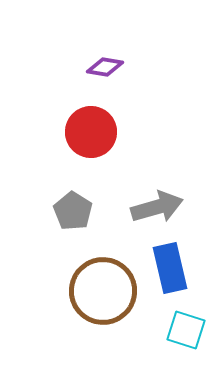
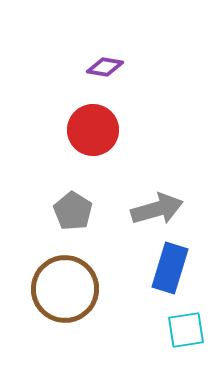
red circle: moved 2 px right, 2 px up
gray arrow: moved 2 px down
blue rectangle: rotated 30 degrees clockwise
brown circle: moved 38 px left, 2 px up
cyan square: rotated 27 degrees counterclockwise
